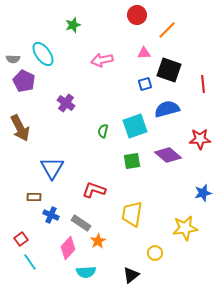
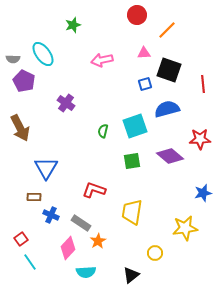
purple diamond: moved 2 px right, 1 px down
blue triangle: moved 6 px left
yellow trapezoid: moved 2 px up
